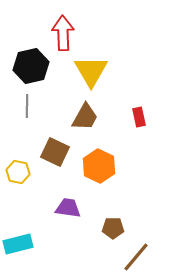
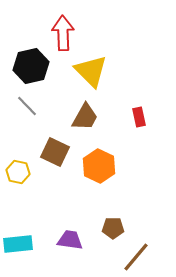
yellow triangle: rotated 15 degrees counterclockwise
gray line: rotated 45 degrees counterclockwise
purple trapezoid: moved 2 px right, 32 px down
cyan rectangle: rotated 8 degrees clockwise
